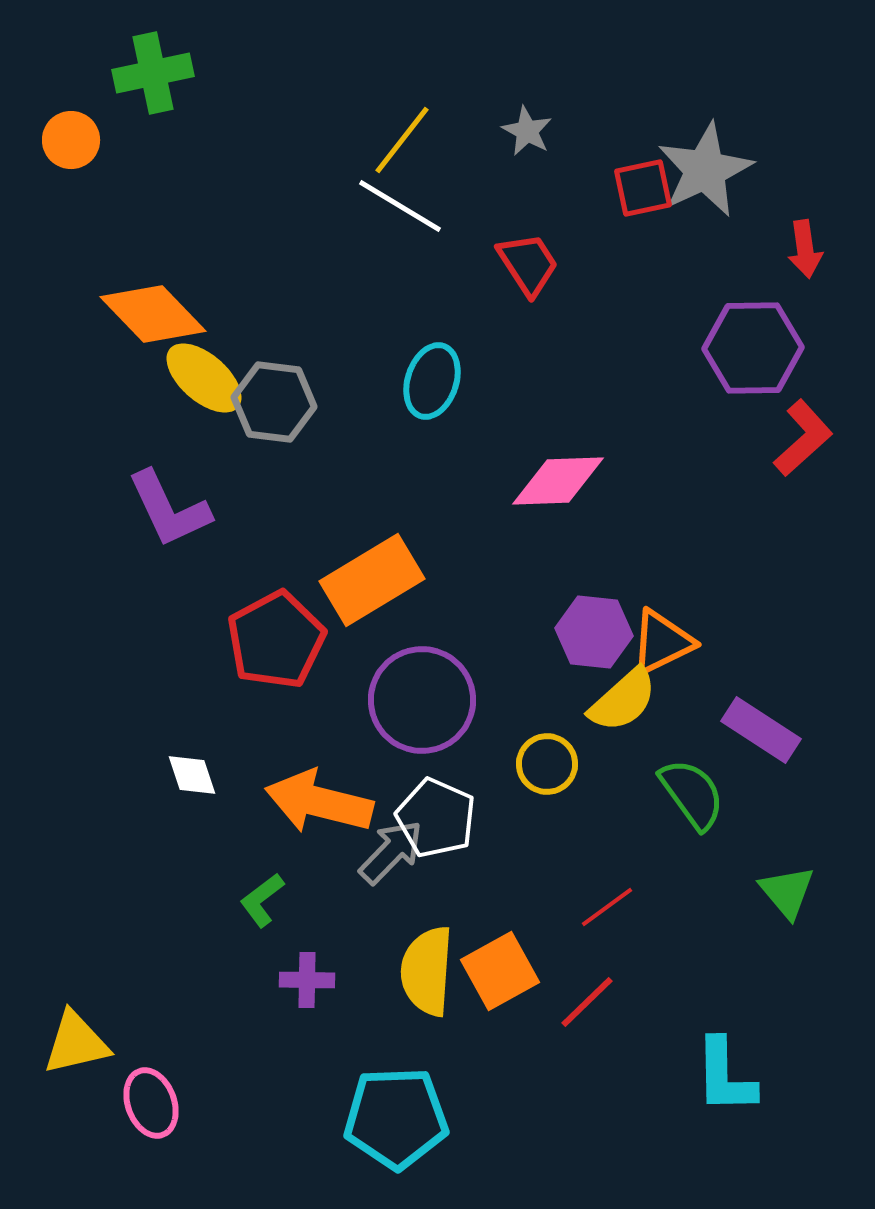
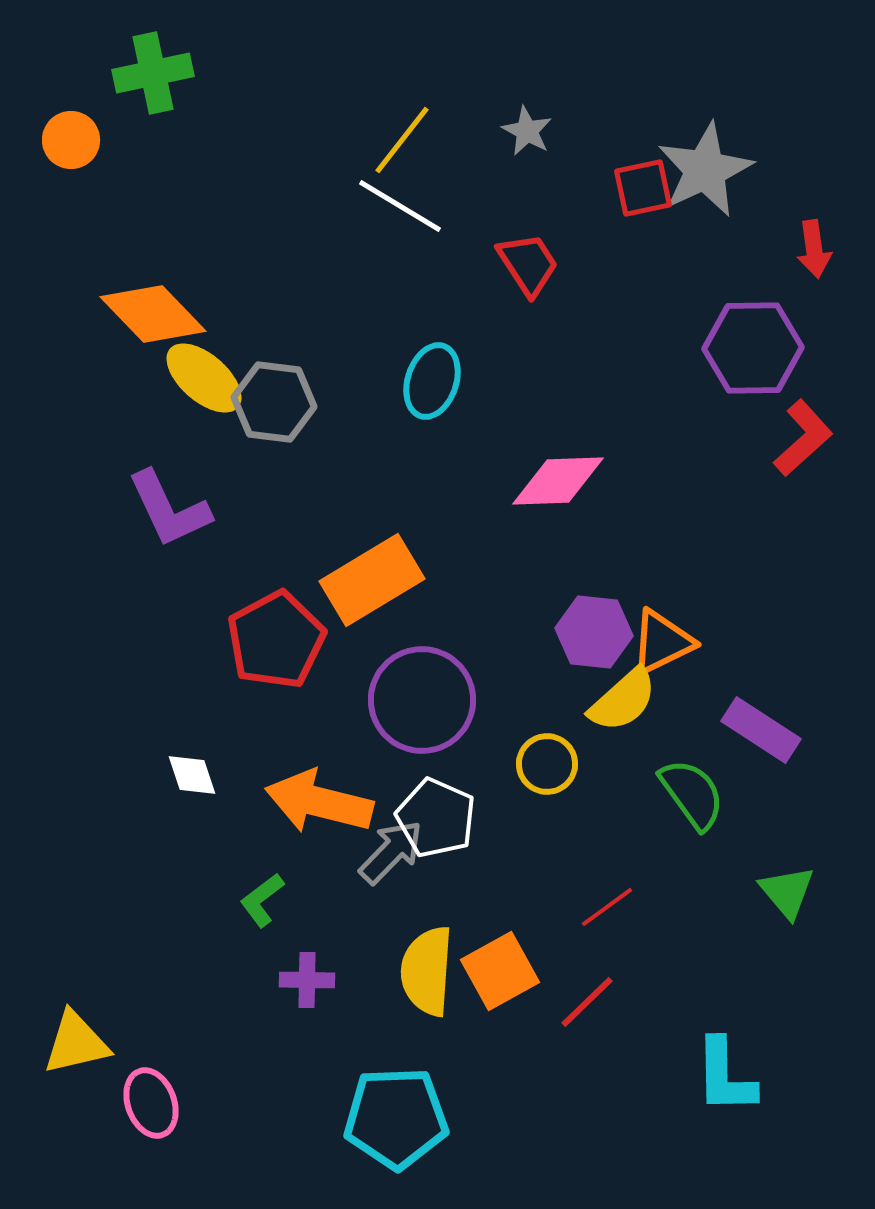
red arrow at (805, 249): moved 9 px right
